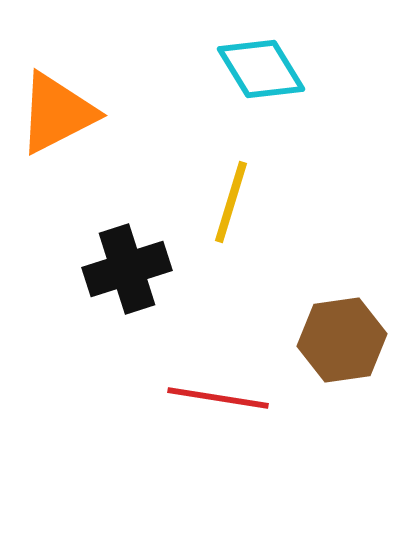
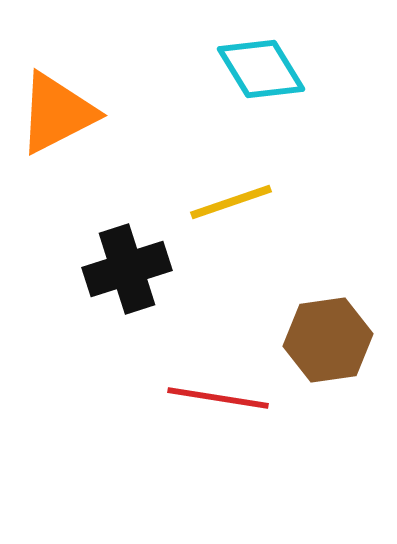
yellow line: rotated 54 degrees clockwise
brown hexagon: moved 14 px left
